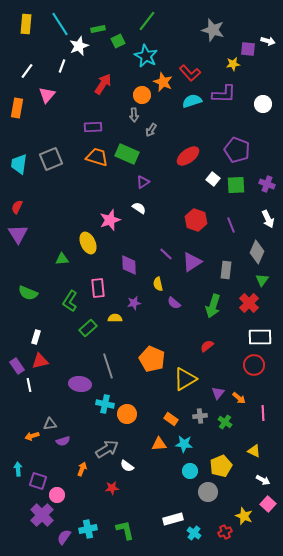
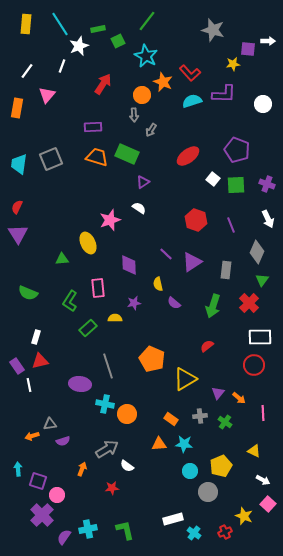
white arrow at (268, 41): rotated 16 degrees counterclockwise
